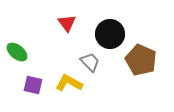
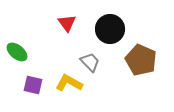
black circle: moved 5 px up
